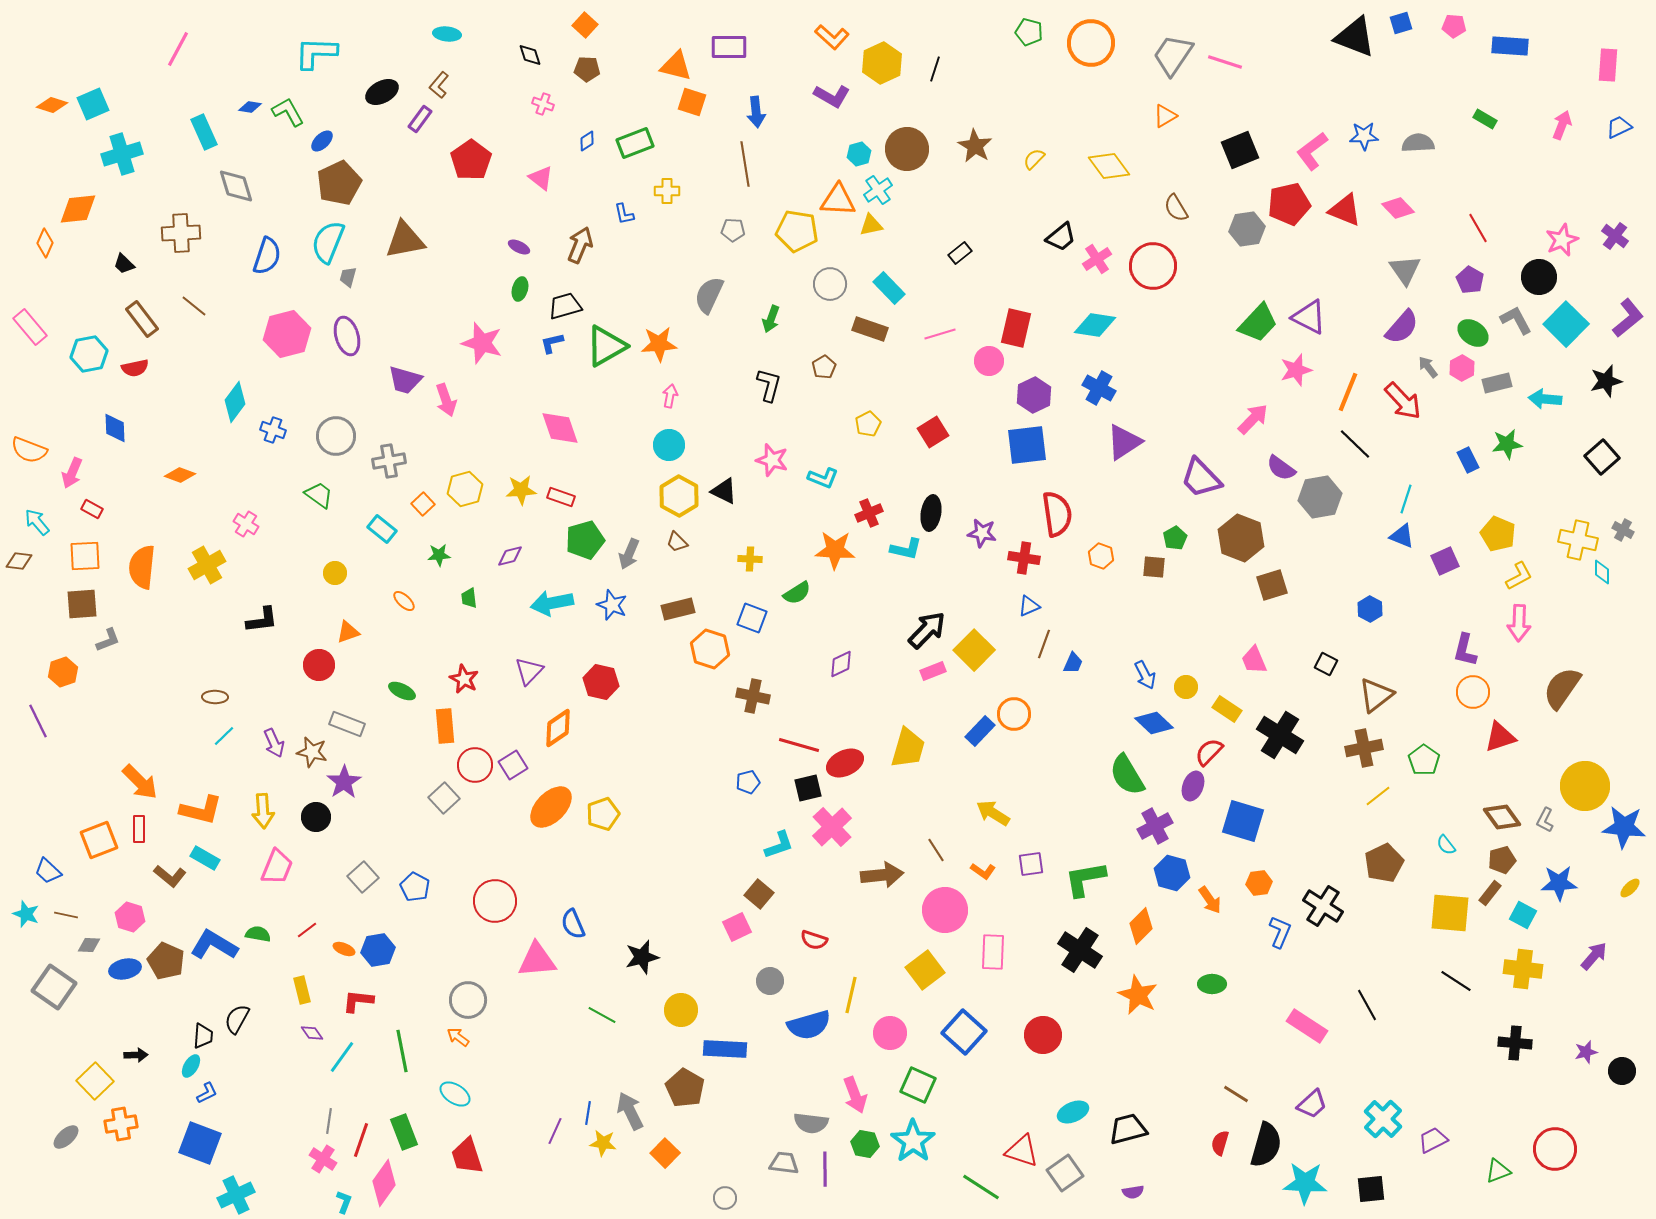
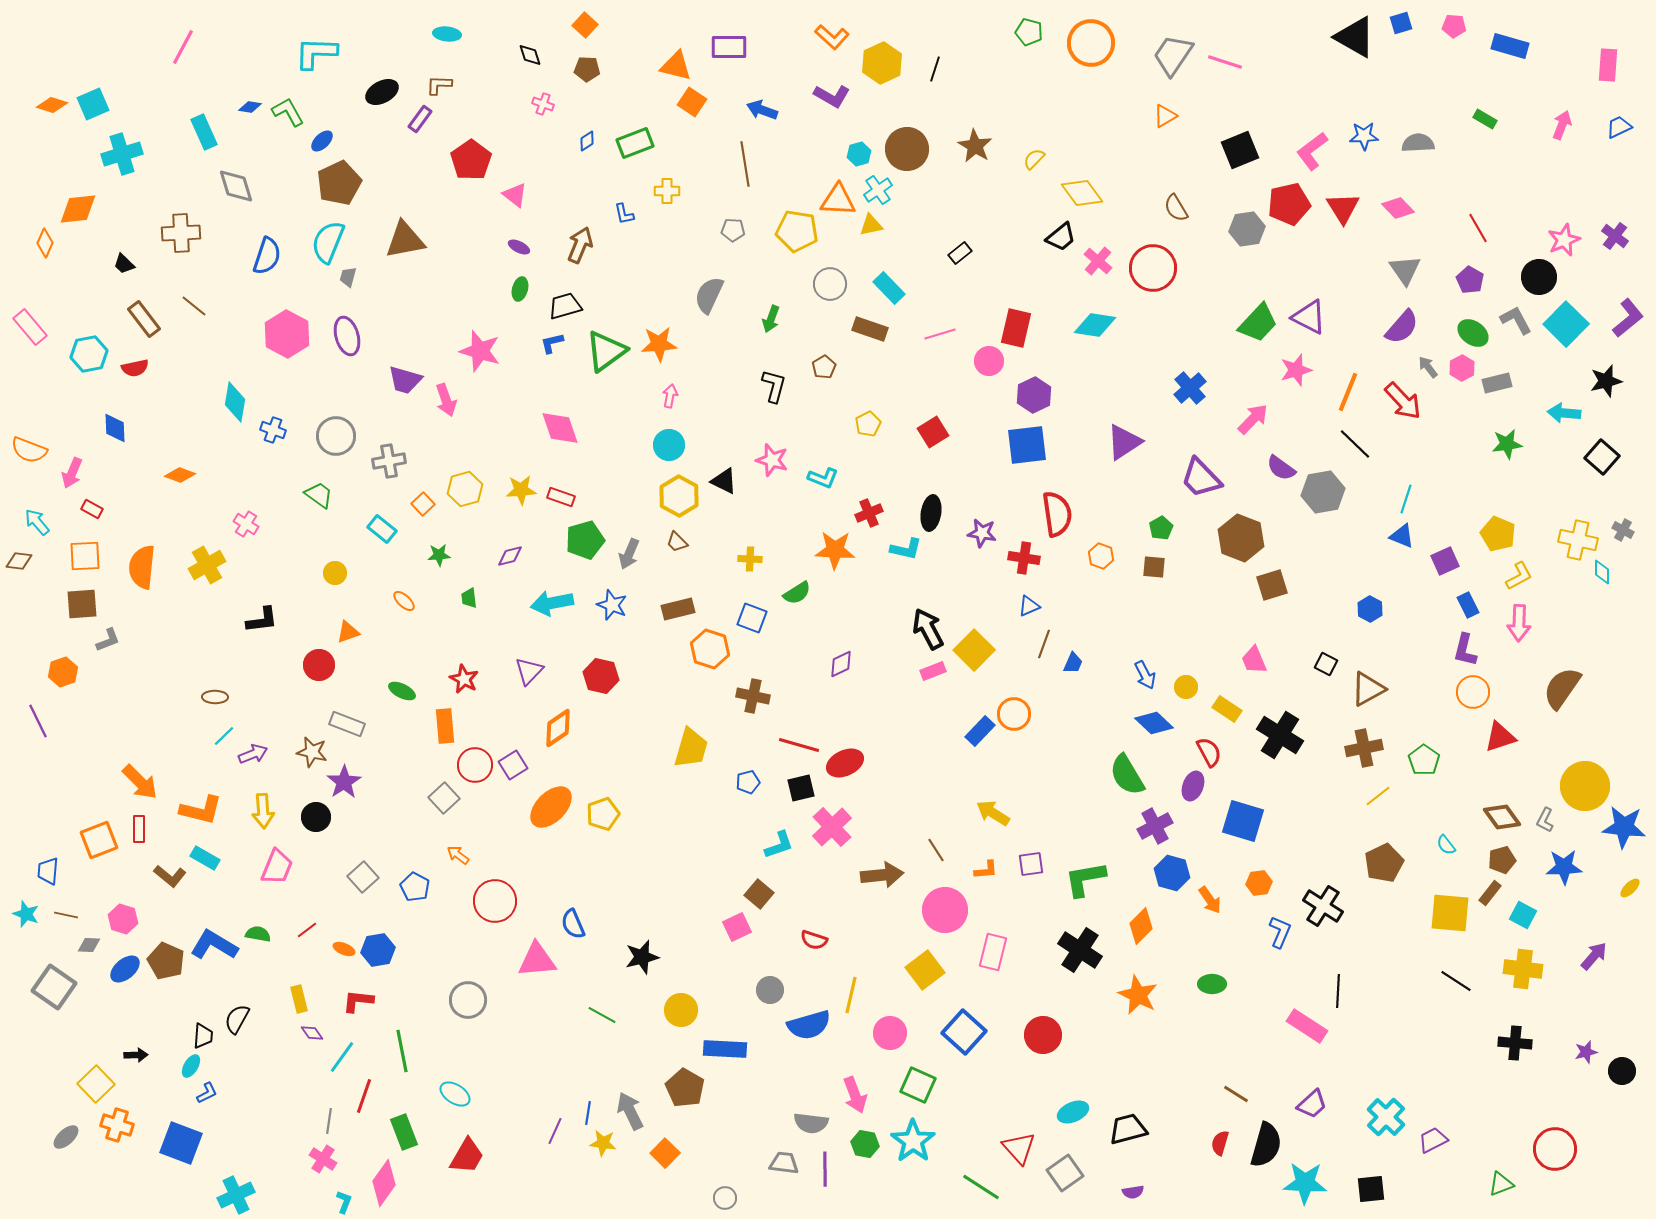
black triangle at (1355, 37): rotated 9 degrees clockwise
blue rectangle at (1510, 46): rotated 12 degrees clockwise
pink line at (178, 49): moved 5 px right, 2 px up
brown L-shape at (439, 85): rotated 52 degrees clockwise
orange square at (692, 102): rotated 16 degrees clockwise
blue arrow at (756, 112): moved 6 px right, 2 px up; rotated 116 degrees clockwise
yellow diamond at (1109, 166): moved 27 px left, 27 px down
pink triangle at (541, 178): moved 26 px left, 17 px down
red triangle at (1345, 210): moved 2 px left, 2 px up; rotated 36 degrees clockwise
pink star at (1562, 240): moved 2 px right
pink cross at (1097, 259): moved 1 px right, 2 px down; rotated 16 degrees counterclockwise
red circle at (1153, 266): moved 2 px down
brown rectangle at (142, 319): moved 2 px right
pink hexagon at (287, 334): rotated 18 degrees counterclockwise
pink star at (482, 343): moved 2 px left, 8 px down
green triangle at (606, 346): moved 5 px down; rotated 6 degrees counterclockwise
black L-shape at (769, 385): moved 5 px right, 1 px down
blue cross at (1099, 388): moved 91 px right; rotated 20 degrees clockwise
cyan arrow at (1545, 399): moved 19 px right, 14 px down
cyan diamond at (235, 402): rotated 27 degrees counterclockwise
black square at (1602, 457): rotated 8 degrees counterclockwise
blue rectangle at (1468, 460): moved 145 px down
black triangle at (724, 491): moved 10 px up
gray hexagon at (1320, 497): moved 3 px right, 5 px up
green pentagon at (1175, 538): moved 14 px left, 10 px up
black arrow at (927, 630): moved 1 px right, 1 px up; rotated 72 degrees counterclockwise
red hexagon at (601, 682): moved 6 px up
brown triangle at (1376, 695): moved 8 px left, 6 px up; rotated 9 degrees clockwise
purple arrow at (274, 743): moved 21 px left, 11 px down; rotated 88 degrees counterclockwise
yellow trapezoid at (908, 748): moved 217 px left
red semicircle at (1209, 752): rotated 108 degrees clockwise
black square at (808, 788): moved 7 px left
blue trapezoid at (48, 871): rotated 52 degrees clockwise
orange L-shape at (983, 871): moved 3 px right, 1 px up; rotated 40 degrees counterclockwise
blue star at (1559, 883): moved 5 px right, 16 px up
pink hexagon at (130, 917): moved 7 px left, 2 px down
pink rectangle at (993, 952): rotated 12 degrees clockwise
blue ellipse at (125, 969): rotated 28 degrees counterclockwise
gray circle at (770, 981): moved 9 px down
yellow rectangle at (302, 990): moved 3 px left, 9 px down
black line at (1367, 1005): moved 29 px left, 14 px up; rotated 32 degrees clockwise
orange arrow at (458, 1037): moved 182 px up
yellow square at (95, 1081): moved 1 px right, 3 px down
cyan cross at (1383, 1119): moved 3 px right, 2 px up
orange cross at (121, 1124): moved 4 px left, 1 px down; rotated 28 degrees clockwise
red line at (361, 1140): moved 3 px right, 44 px up
blue square at (200, 1143): moved 19 px left
red triangle at (1022, 1151): moved 3 px left, 3 px up; rotated 30 degrees clockwise
red trapezoid at (467, 1156): rotated 132 degrees counterclockwise
green triangle at (1498, 1171): moved 3 px right, 13 px down
